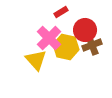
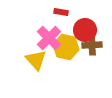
red rectangle: rotated 40 degrees clockwise
brown cross: rotated 18 degrees clockwise
